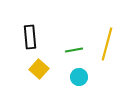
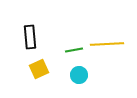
yellow line: rotated 72 degrees clockwise
yellow square: rotated 24 degrees clockwise
cyan circle: moved 2 px up
